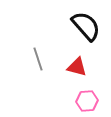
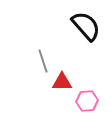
gray line: moved 5 px right, 2 px down
red triangle: moved 15 px left, 15 px down; rotated 15 degrees counterclockwise
